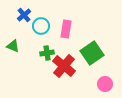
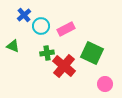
pink rectangle: rotated 54 degrees clockwise
green square: rotated 30 degrees counterclockwise
